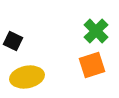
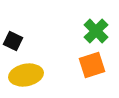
yellow ellipse: moved 1 px left, 2 px up
